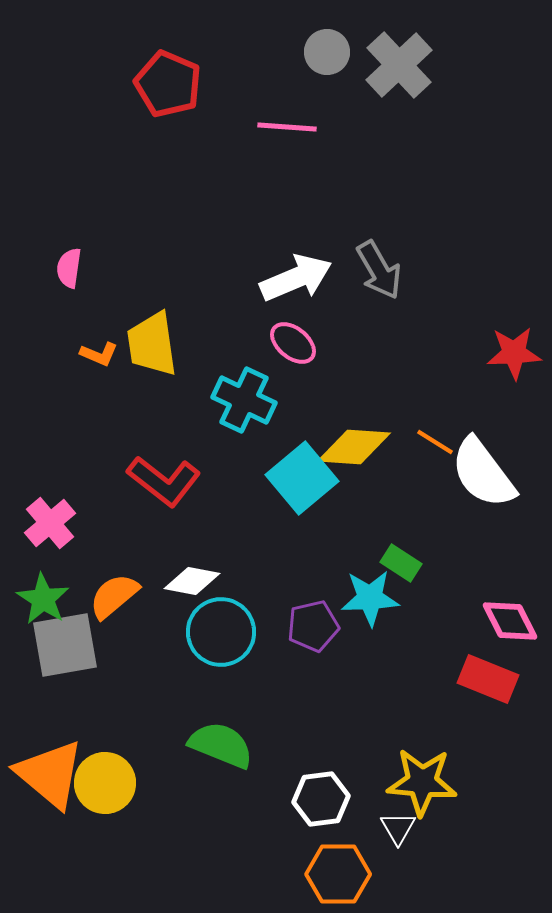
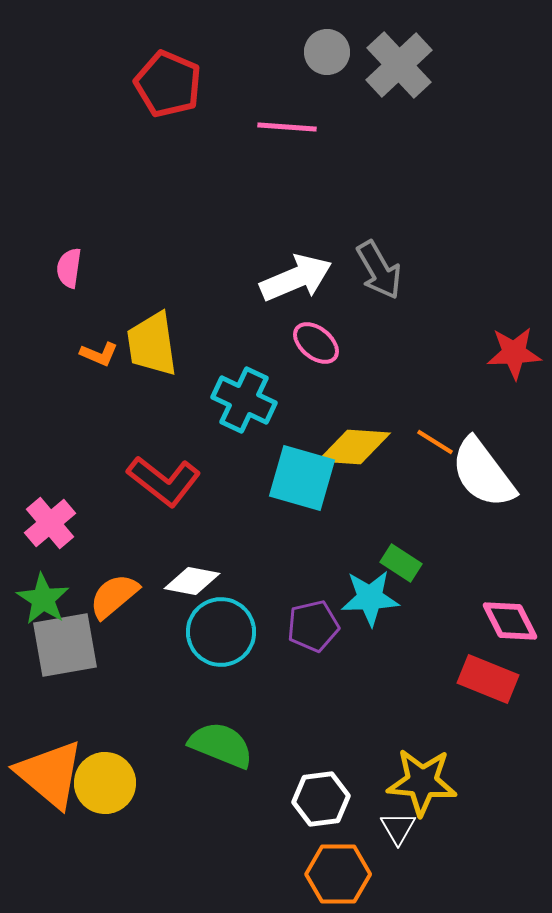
pink ellipse: moved 23 px right
cyan square: rotated 34 degrees counterclockwise
